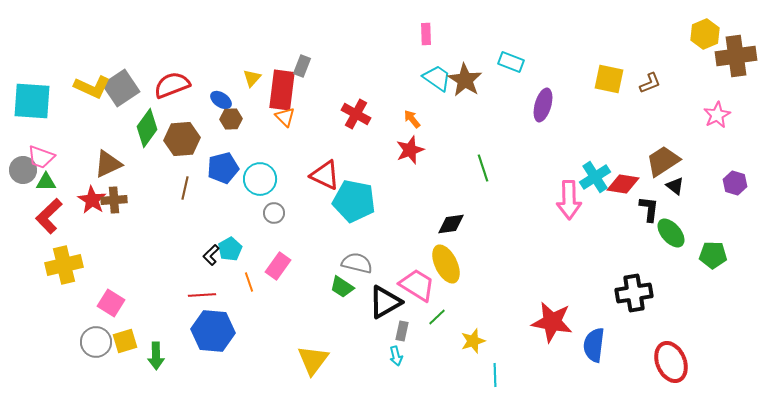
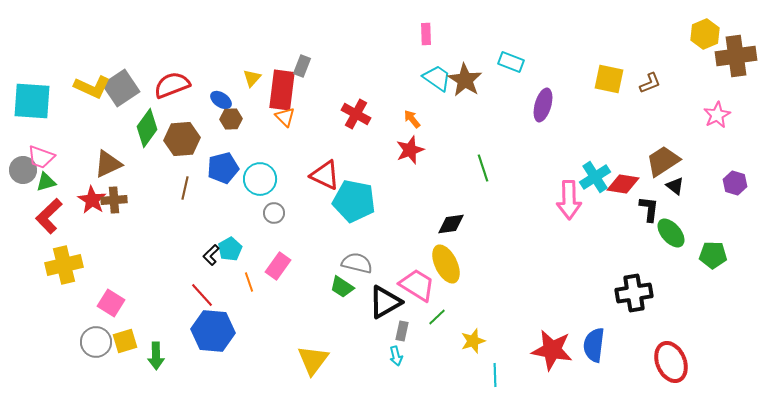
green triangle at (46, 182): rotated 15 degrees counterclockwise
red line at (202, 295): rotated 52 degrees clockwise
red star at (552, 322): moved 28 px down
